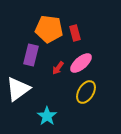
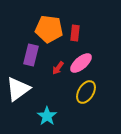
red rectangle: rotated 21 degrees clockwise
